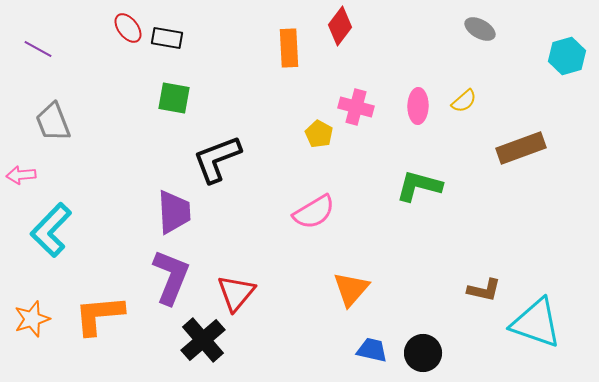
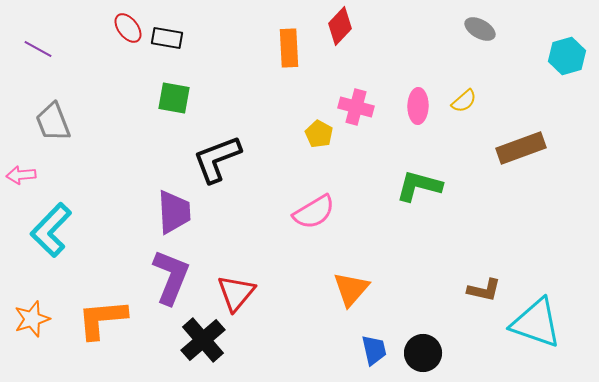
red diamond: rotated 6 degrees clockwise
orange L-shape: moved 3 px right, 4 px down
blue trapezoid: moved 2 px right; rotated 64 degrees clockwise
